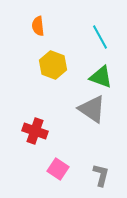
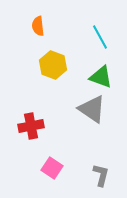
red cross: moved 4 px left, 5 px up; rotated 30 degrees counterclockwise
pink square: moved 6 px left, 1 px up
